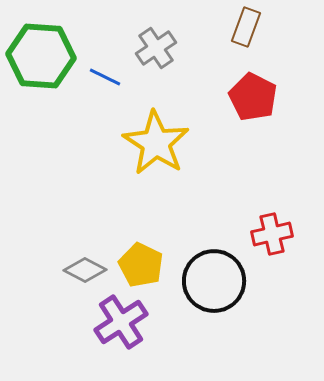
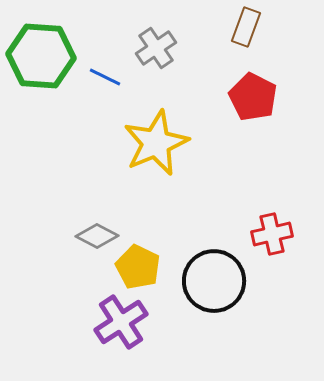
yellow star: rotated 16 degrees clockwise
yellow pentagon: moved 3 px left, 2 px down
gray diamond: moved 12 px right, 34 px up
